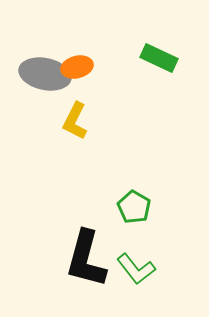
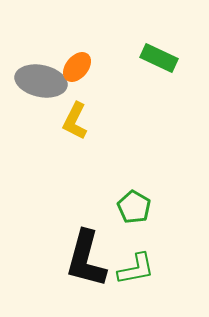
orange ellipse: rotated 36 degrees counterclockwise
gray ellipse: moved 4 px left, 7 px down
green L-shape: rotated 63 degrees counterclockwise
